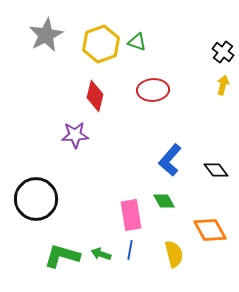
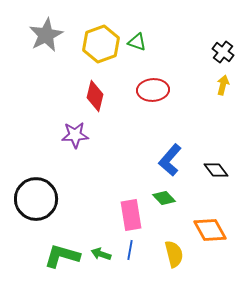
green diamond: moved 3 px up; rotated 15 degrees counterclockwise
